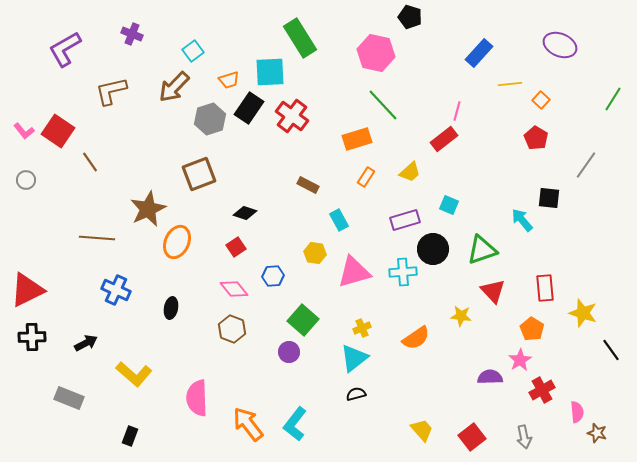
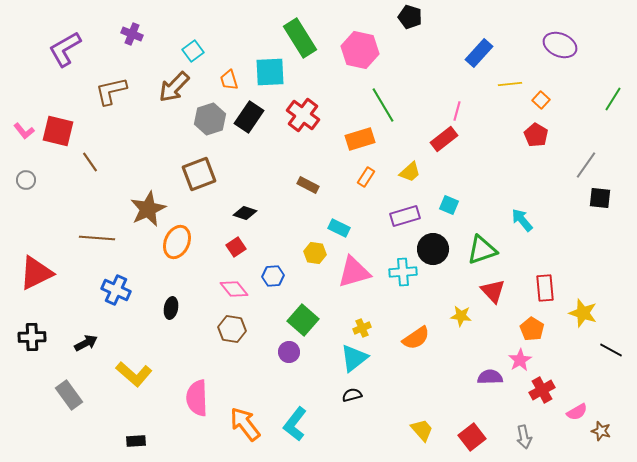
pink hexagon at (376, 53): moved 16 px left, 3 px up
orange trapezoid at (229, 80): rotated 90 degrees clockwise
green line at (383, 105): rotated 12 degrees clockwise
black rectangle at (249, 108): moved 9 px down
red cross at (292, 116): moved 11 px right, 1 px up
red square at (58, 131): rotated 20 degrees counterclockwise
red pentagon at (536, 138): moved 3 px up
orange rectangle at (357, 139): moved 3 px right
black square at (549, 198): moved 51 px right
cyan rectangle at (339, 220): moved 8 px down; rotated 35 degrees counterclockwise
purple rectangle at (405, 220): moved 4 px up
red triangle at (27, 290): moved 9 px right, 17 px up
brown hexagon at (232, 329): rotated 12 degrees counterclockwise
black line at (611, 350): rotated 25 degrees counterclockwise
black semicircle at (356, 394): moved 4 px left, 1 px down
gray rectangle at (69, 398): moved 3 px up; rotated 32 degrees clockwise
pink semicircle at (577, 412): rotated 65 degrees clockwise
orange arrow at (248, 424): moved 3 px left
brown star at (597, 433): moved 4 px right, 2 px up
black rectangle at (130, 436): moved 6 px right, 5 px down; rotated 66 degrees clockwise
